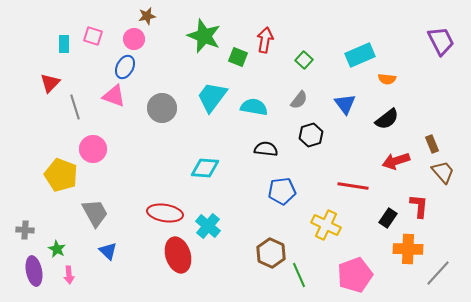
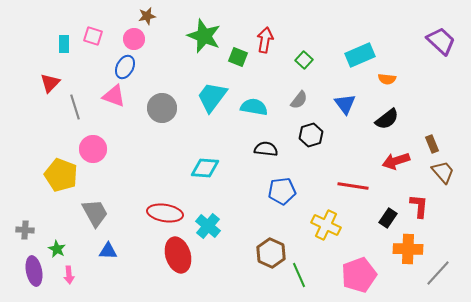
purple trapezoid at (441, 41): rotated 20 degrees counterclockwise
blue triangle at (108, 251): rotated 42 degrees counterclockwise
pink pentagon at (355, 275): moved 4 px right
